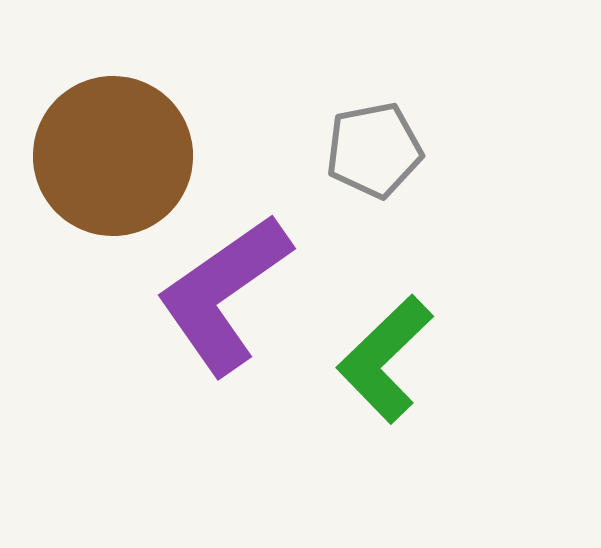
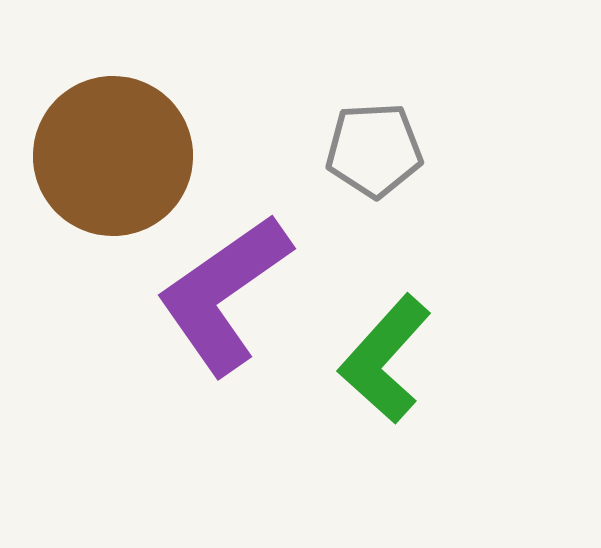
gray pentagon: rotated 8 degrees clockwise
green L-shape: rotated 4 degrees counterclockwise
